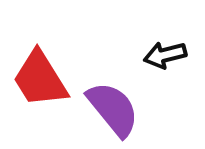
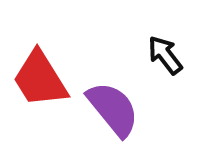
black arrow: rotated 66 degrees clockwise
